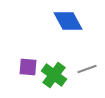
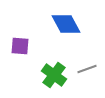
blue diamond: moved 2 px left, 3 px down
purple square: moved 8 px left, 21 px up
